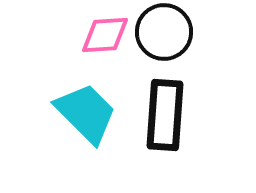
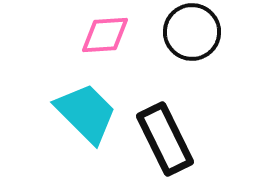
black circle: moved 28 px right
black rectangle: moved 24 px down; rotated 30 degrees counterclockwise
